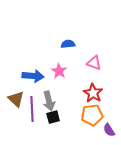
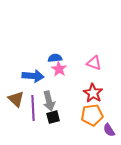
blue semicircle: moved 13 px left, 14 px down
pink star: moved 2 px up
purple line: moved 1 px right, 1 px up
